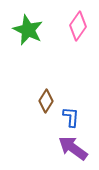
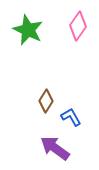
blue L-shape: rotated 35 degrees counterclockwise
purple arrow: moved 18 px left
